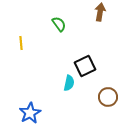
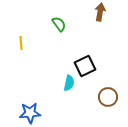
blue star: rotated 25 degrees clockwise
